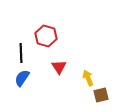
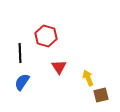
black line: moved 1 px left
blue semicircle: moved 4 px down
